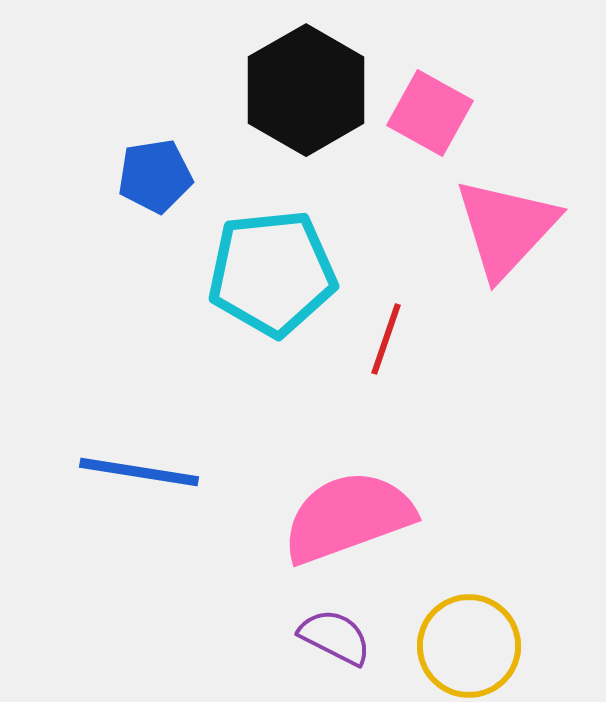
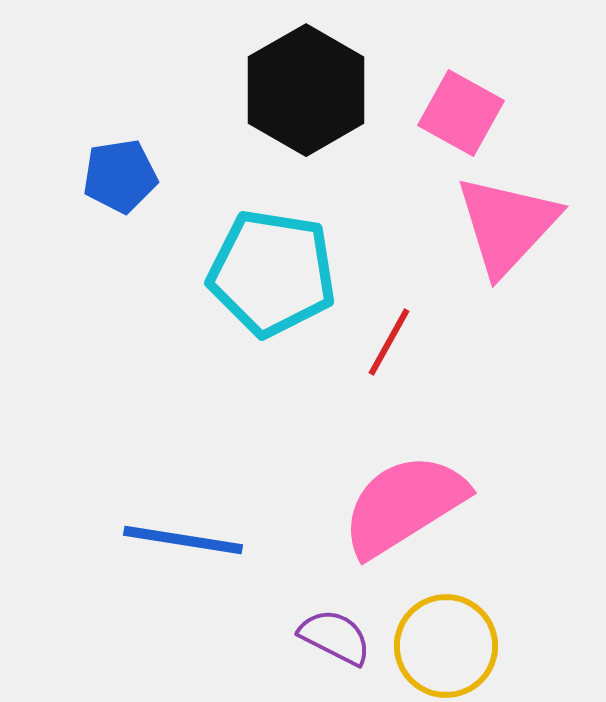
pink square: moved 31 px right
blue pentagon: moved 35 px left
pink triangle: moved 1 px right, 3 px up
cyan pentagon: rotated 15 degrees clockwise
red line: moved 3 px right, 3 px down; rotated 10 degrees clockwise
blue line: moved 44 px right, 68 px down
pink semicircle: moved 56 px right, 12 px up; rotated 12 degrees counterclockwise
yellow circle: moved 23 px left
